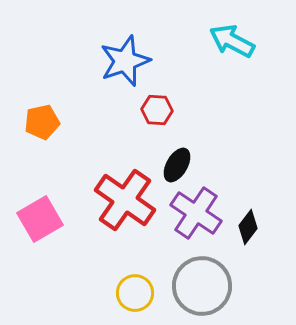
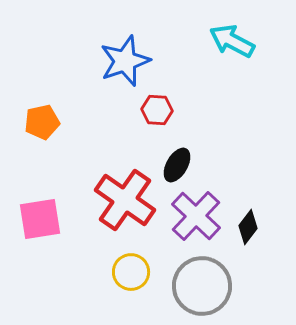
purple cross: moved 3 px down; rotated 9 degrees clockwise
pink square: rotated 21 degrees clockwise
yellow circle: moved 4 px left, 21 px up
